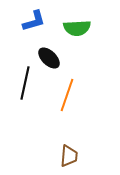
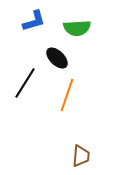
black ellipse: moved 8 px right
black line: rotated 20 degrees clockwise
brown trapezoid: moved 12 px right
